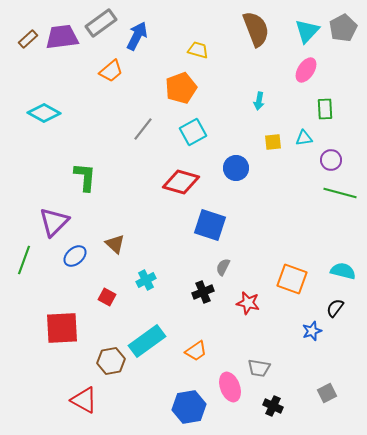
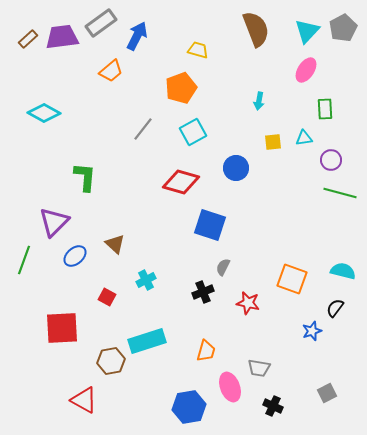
cyan rectangle at (147, 341): rotated 18 degrees clockwise
orange trapezoid at (196, 351): moved 10 px right; rotated 40 degrees counterclockwise
